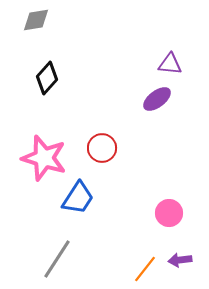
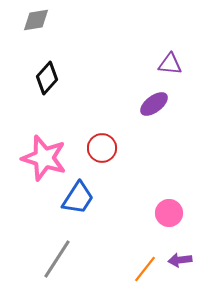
purple ellipse: moved 3 px left, 5 px down
